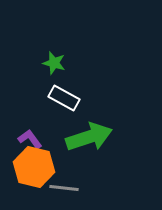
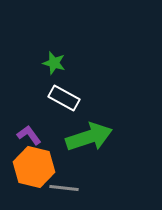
purple L-shape: moved 1 px left, 4 px up
